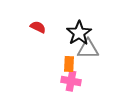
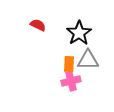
red semicircle: moved 2 px up
gray triangle: moved 11 px down
pink cross: rotated 24 degrees counterclockwise
